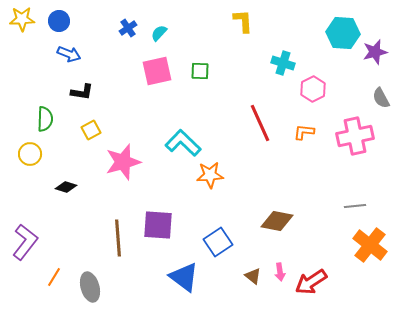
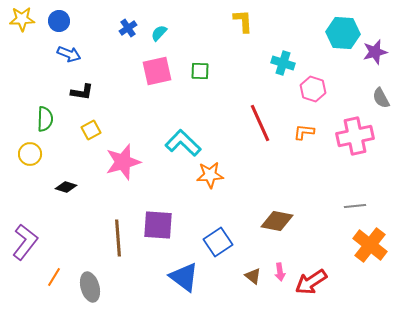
pink hexagon: rotated 15 degrees counterclockwise
